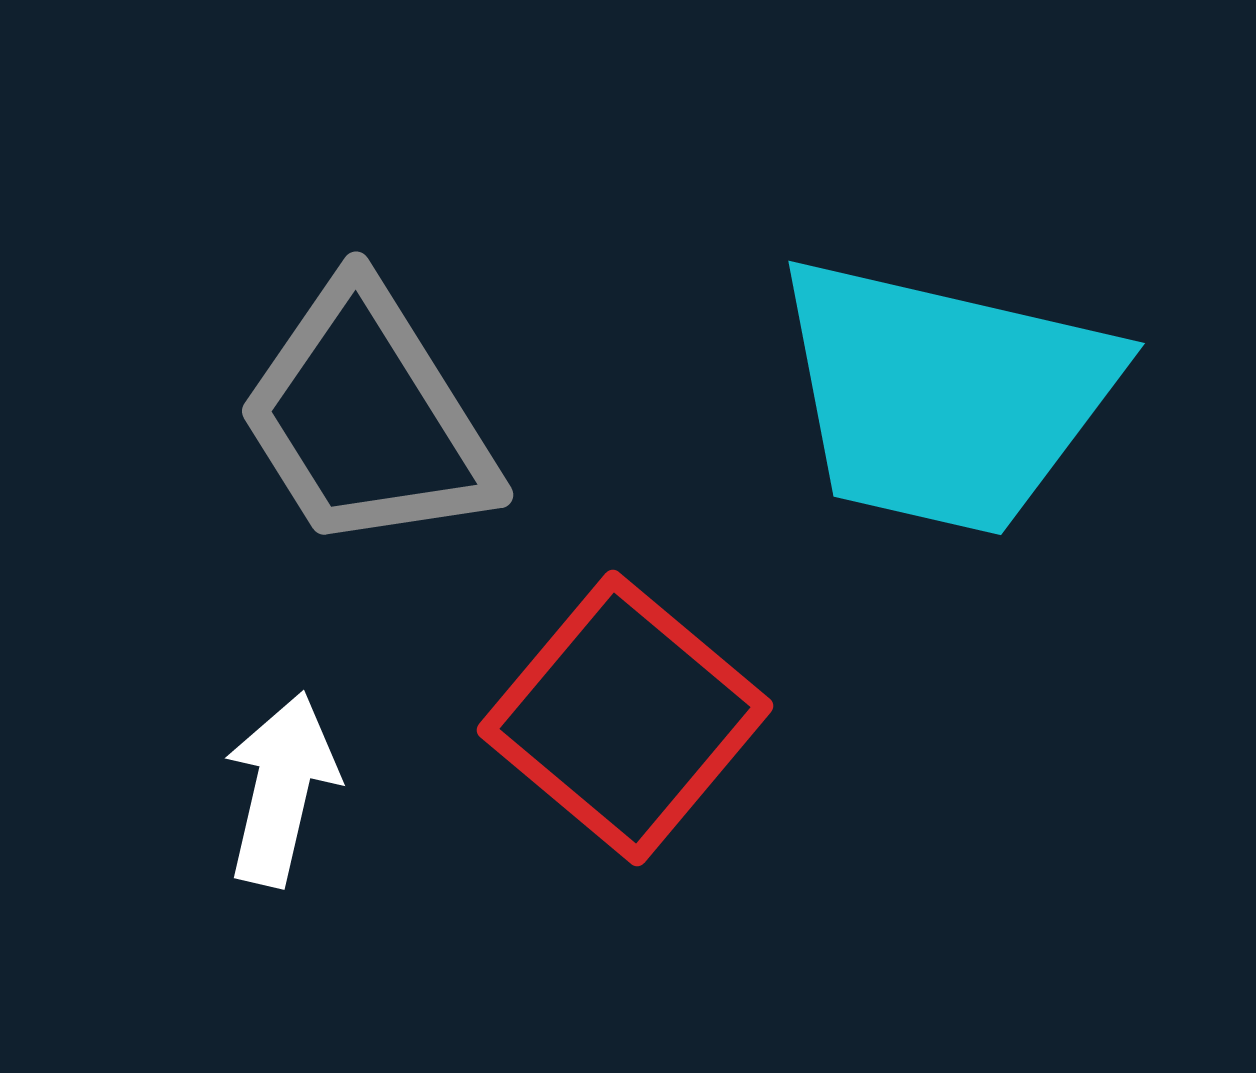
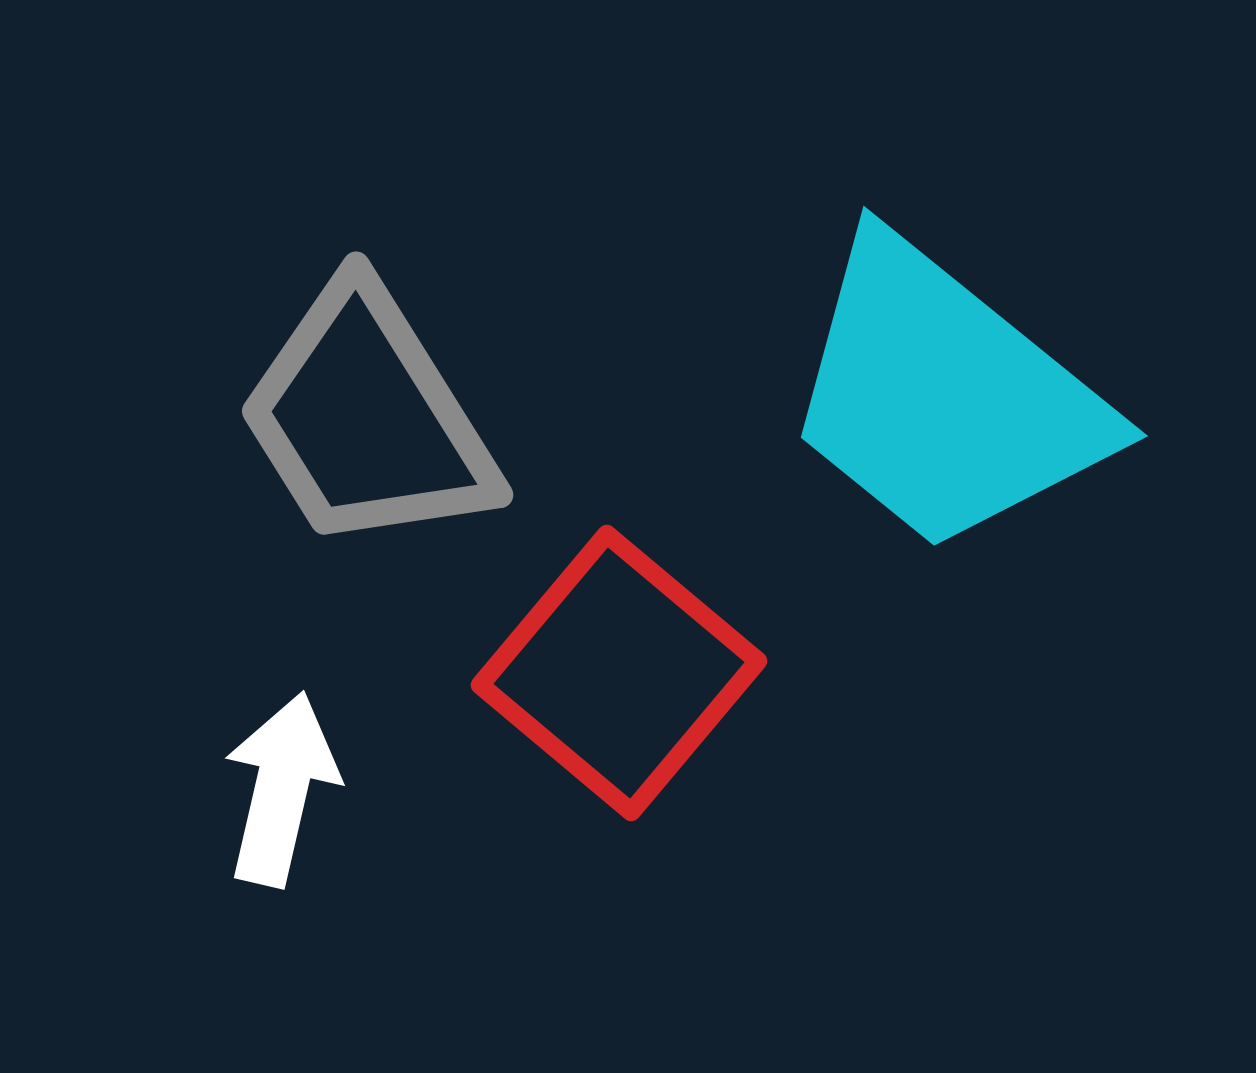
cyan trapezoid: rotated 26 degrees clockwise
red square: moved 6 px left, 45 px up
